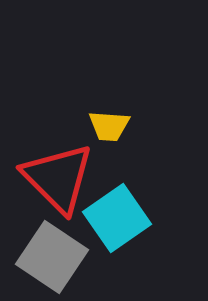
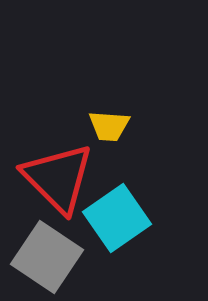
gray square: moved 5 px left
